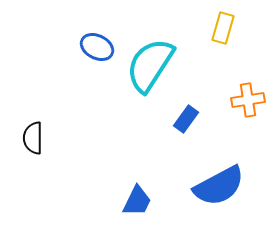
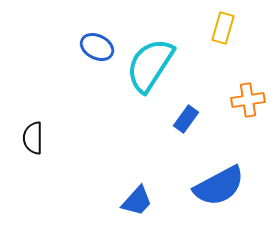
blue trapezoid: rotated 16 degrees clockwise
